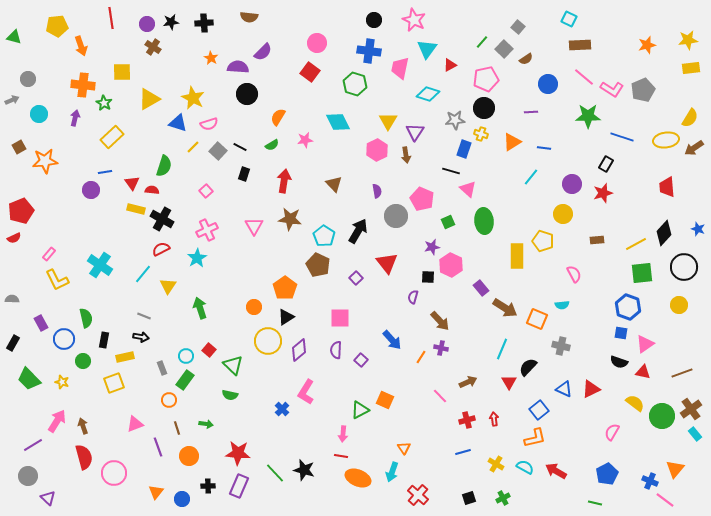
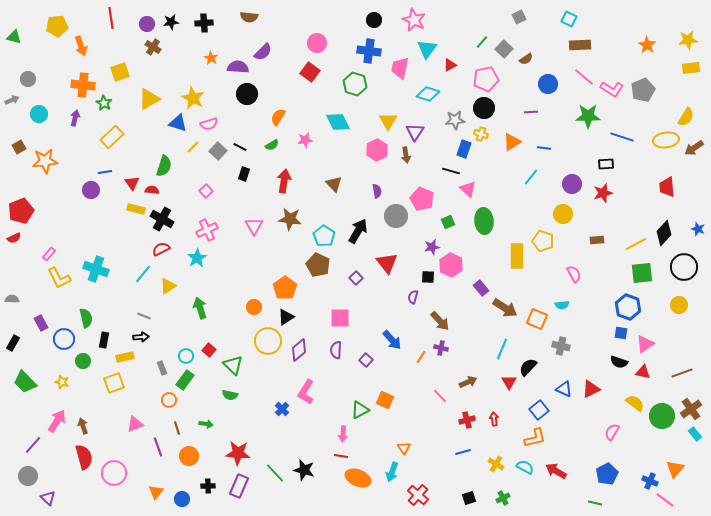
gray square at (518, 27): moved 1 px right, 10 px up; rotated 24 degrees clockwise
orange star at (647, 45): rotated 24 degrees counterclockwise
yellow square at (122, 72): moved 2 px left; rotated 18 degrees counterclockwise
yellow semicircle at (690, 118): moved 4 px left, 1 px up
black rectangle at (606, 164): rotated 56 degrees clockwise
cyan cross at (100, 265): moved 4 px left, 4 px down; rotated 15 degrees counterclockwise
yellow L-shape at (57, 280): moved 2 px right, 2 px up
yellow triangle at (168, 286): rotated 24 degrees clockwise
black arrow at (141, 337): rotated 14 degrees counterclockwise
purple square at (361, 360): moved 5 px right
green trapezoid at (29, 379): moved 4 px left, 3 px down
purple line at (33, 445): rotated 18 degrees counterclockwise
